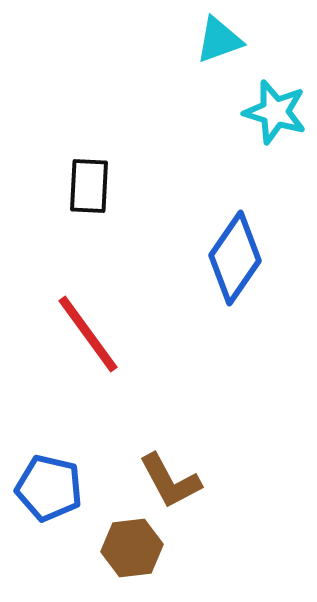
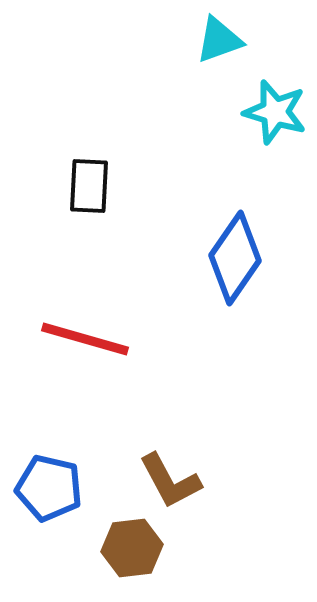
red line: moved 3 px left, 5 px down; rotated 38 degrees counterclockwise
